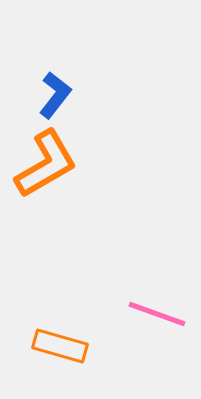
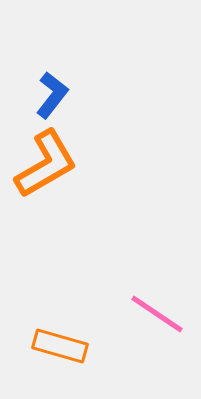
blue L-shape: moved 3 px left
pink line: rotated 14 degrees clockwise
